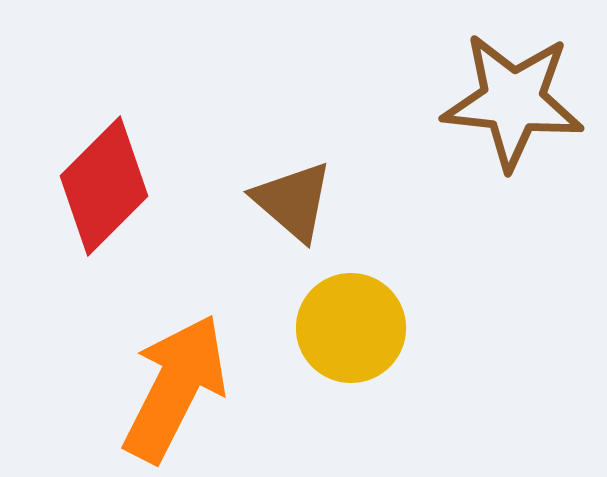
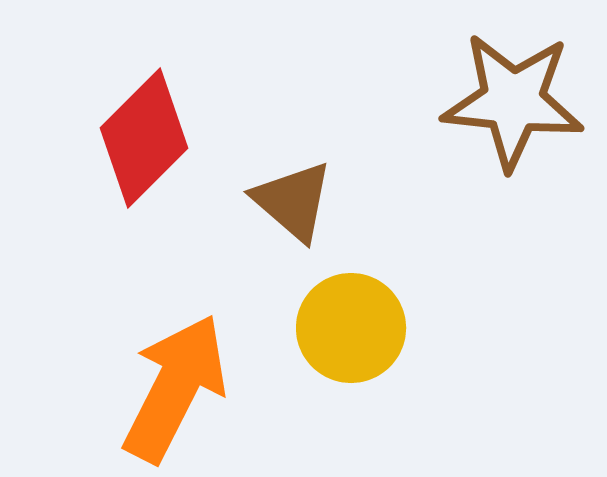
red diamond: moved 40 px right, 48 px up
